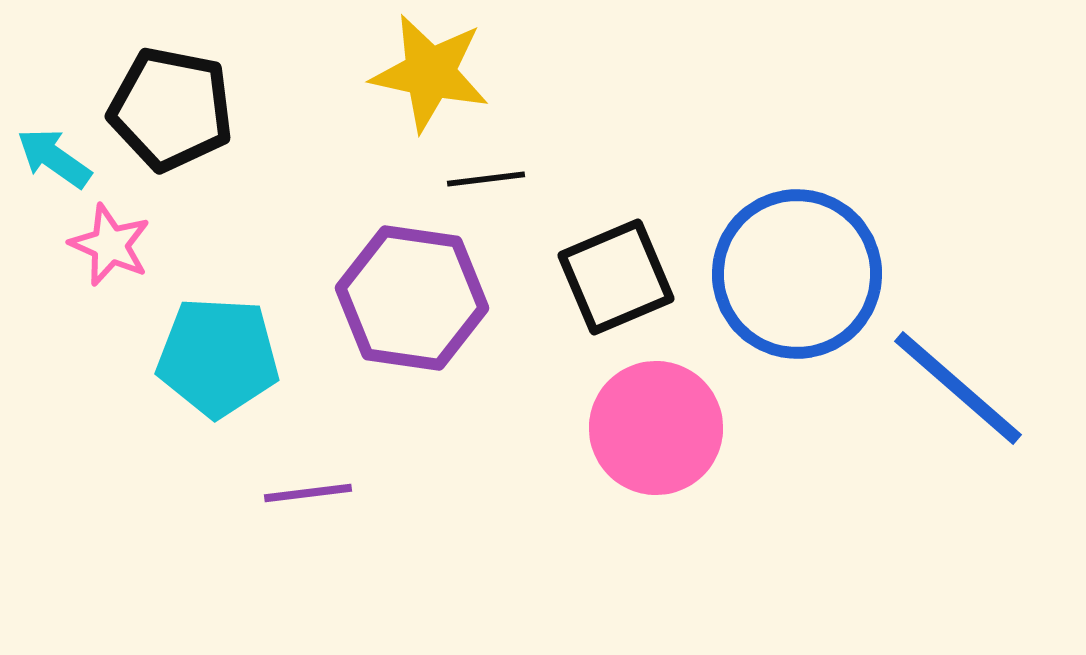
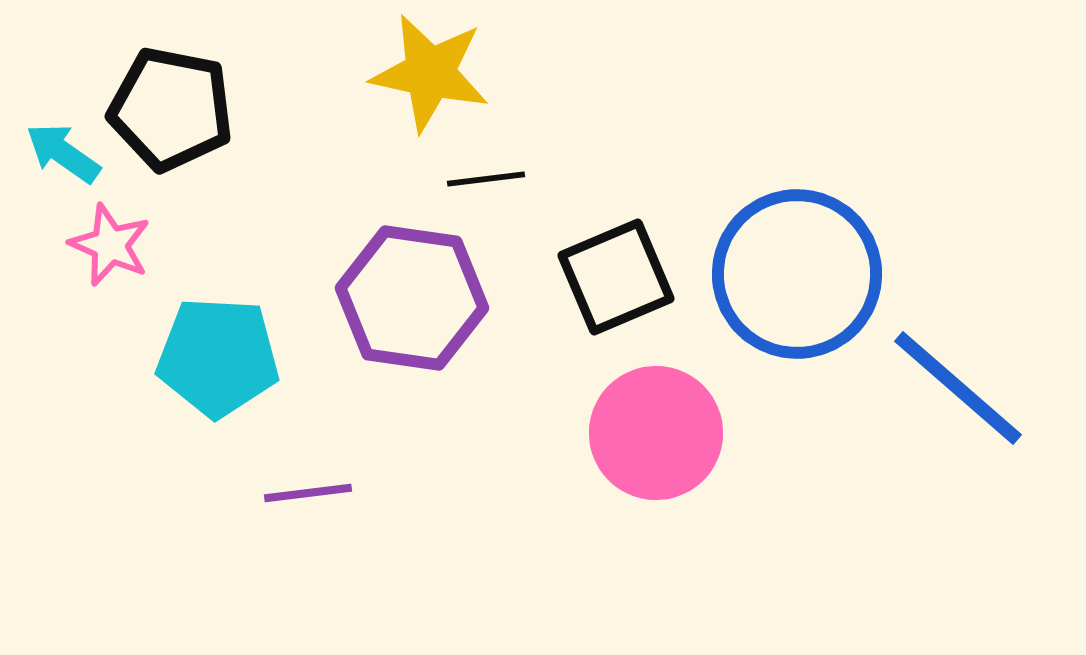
cyan arrow: moved 9 px right, 5 px up
pink circle: moved 5 px down
